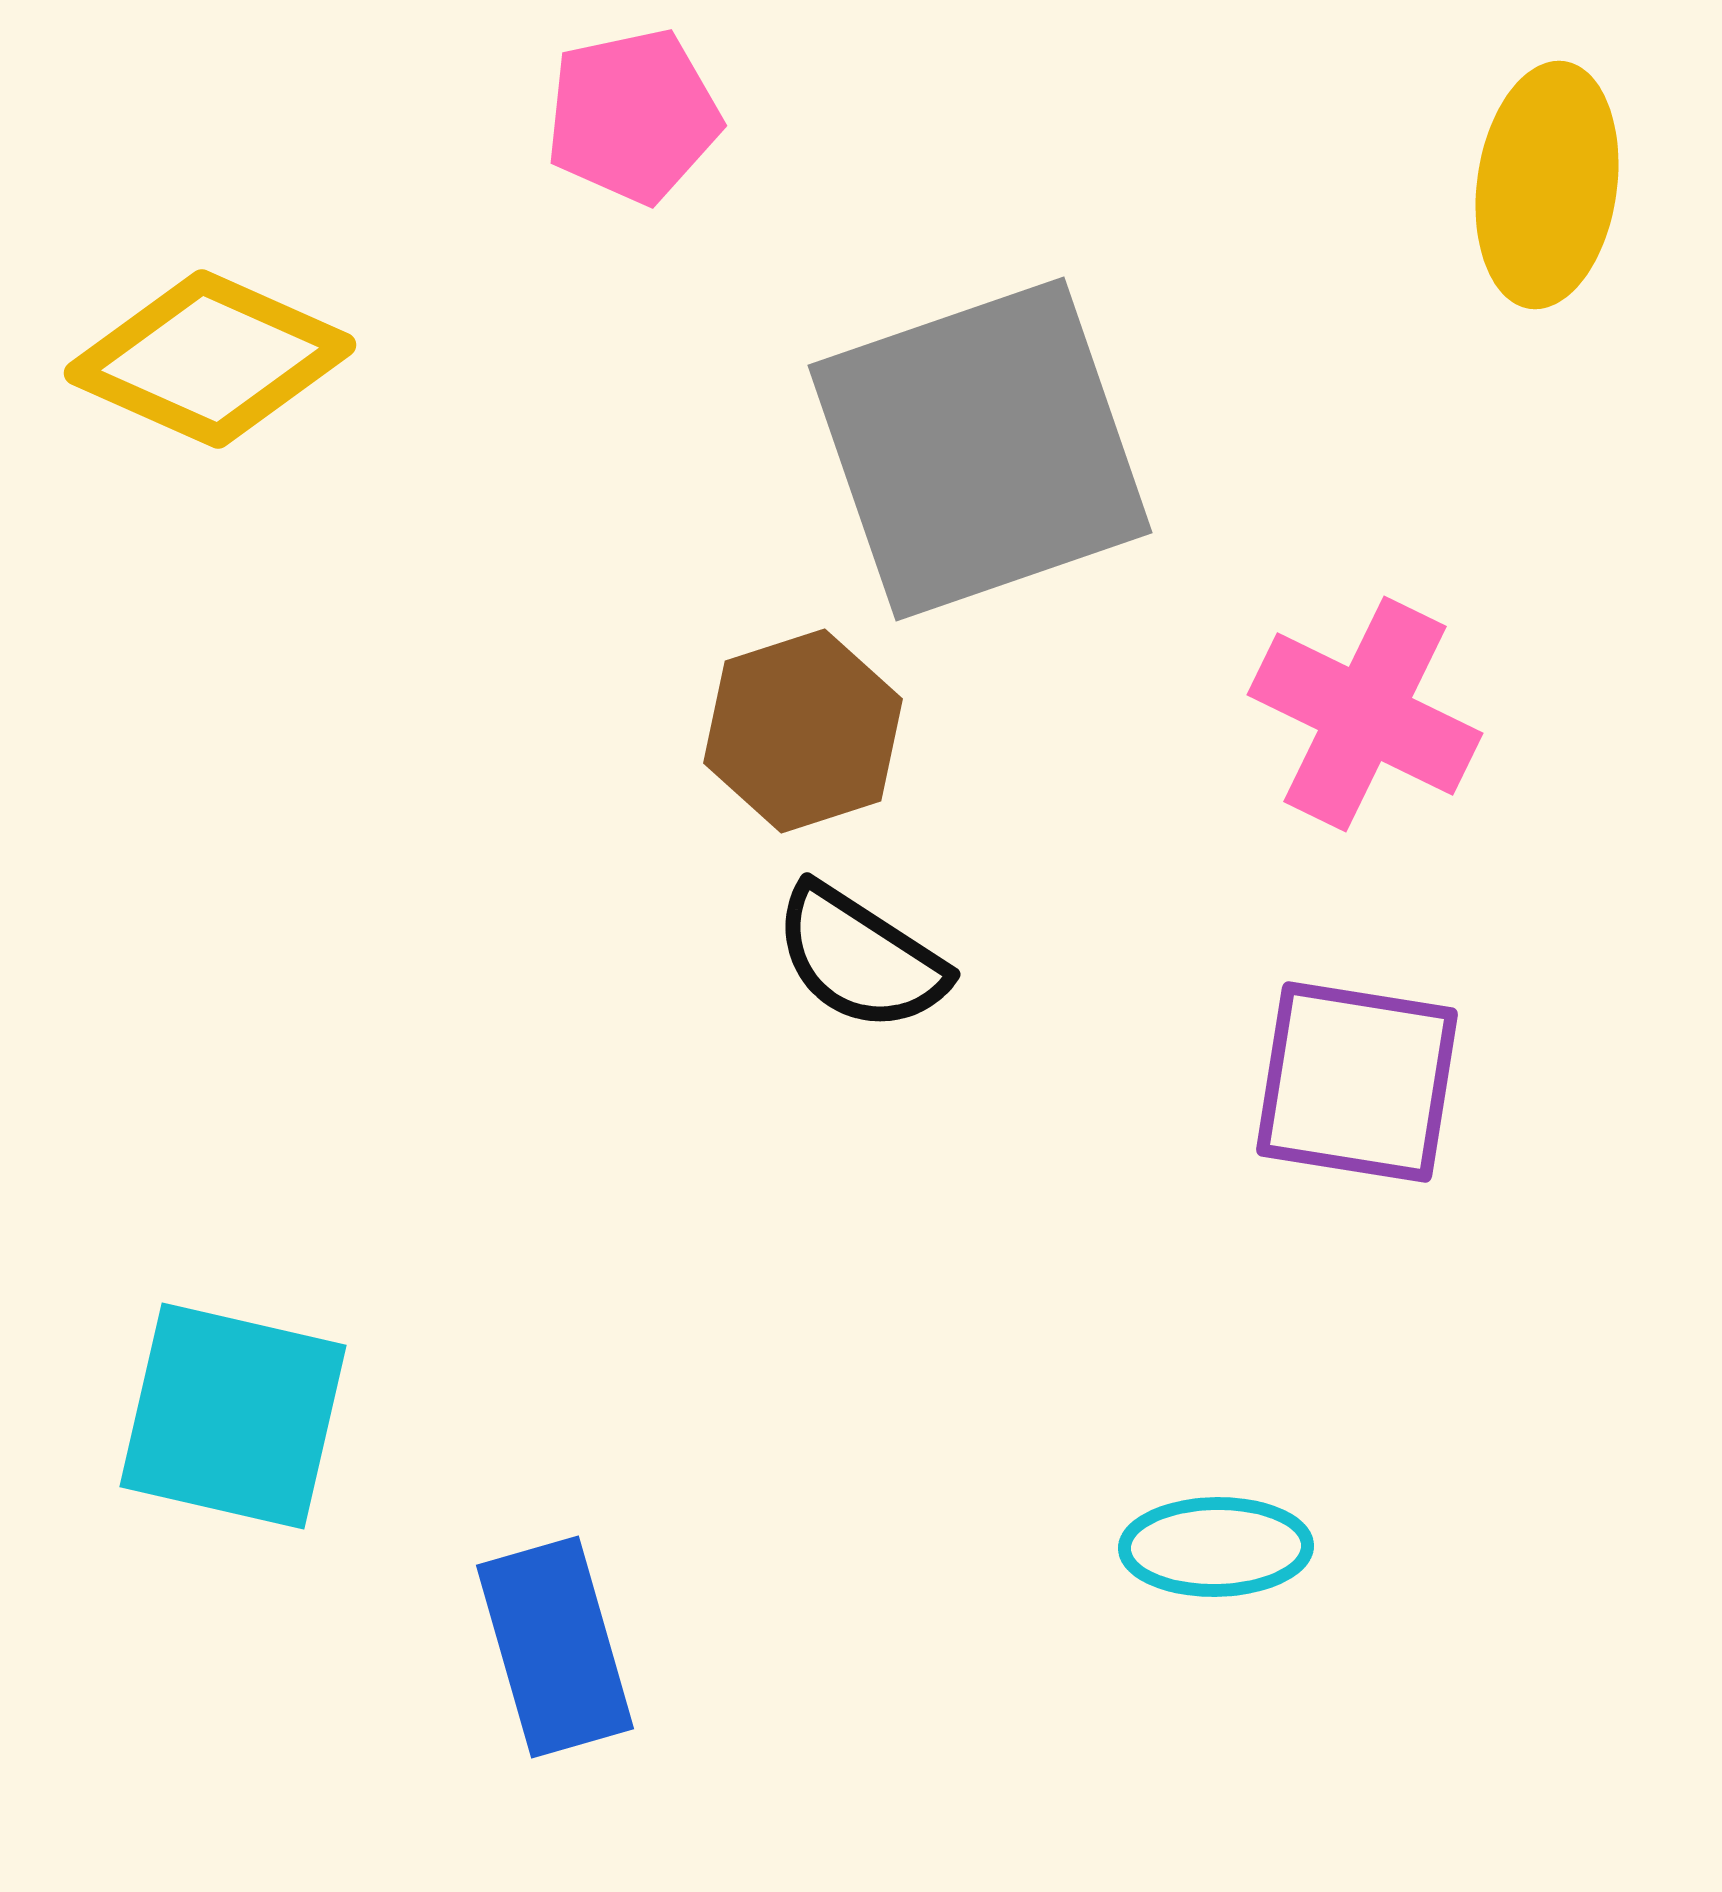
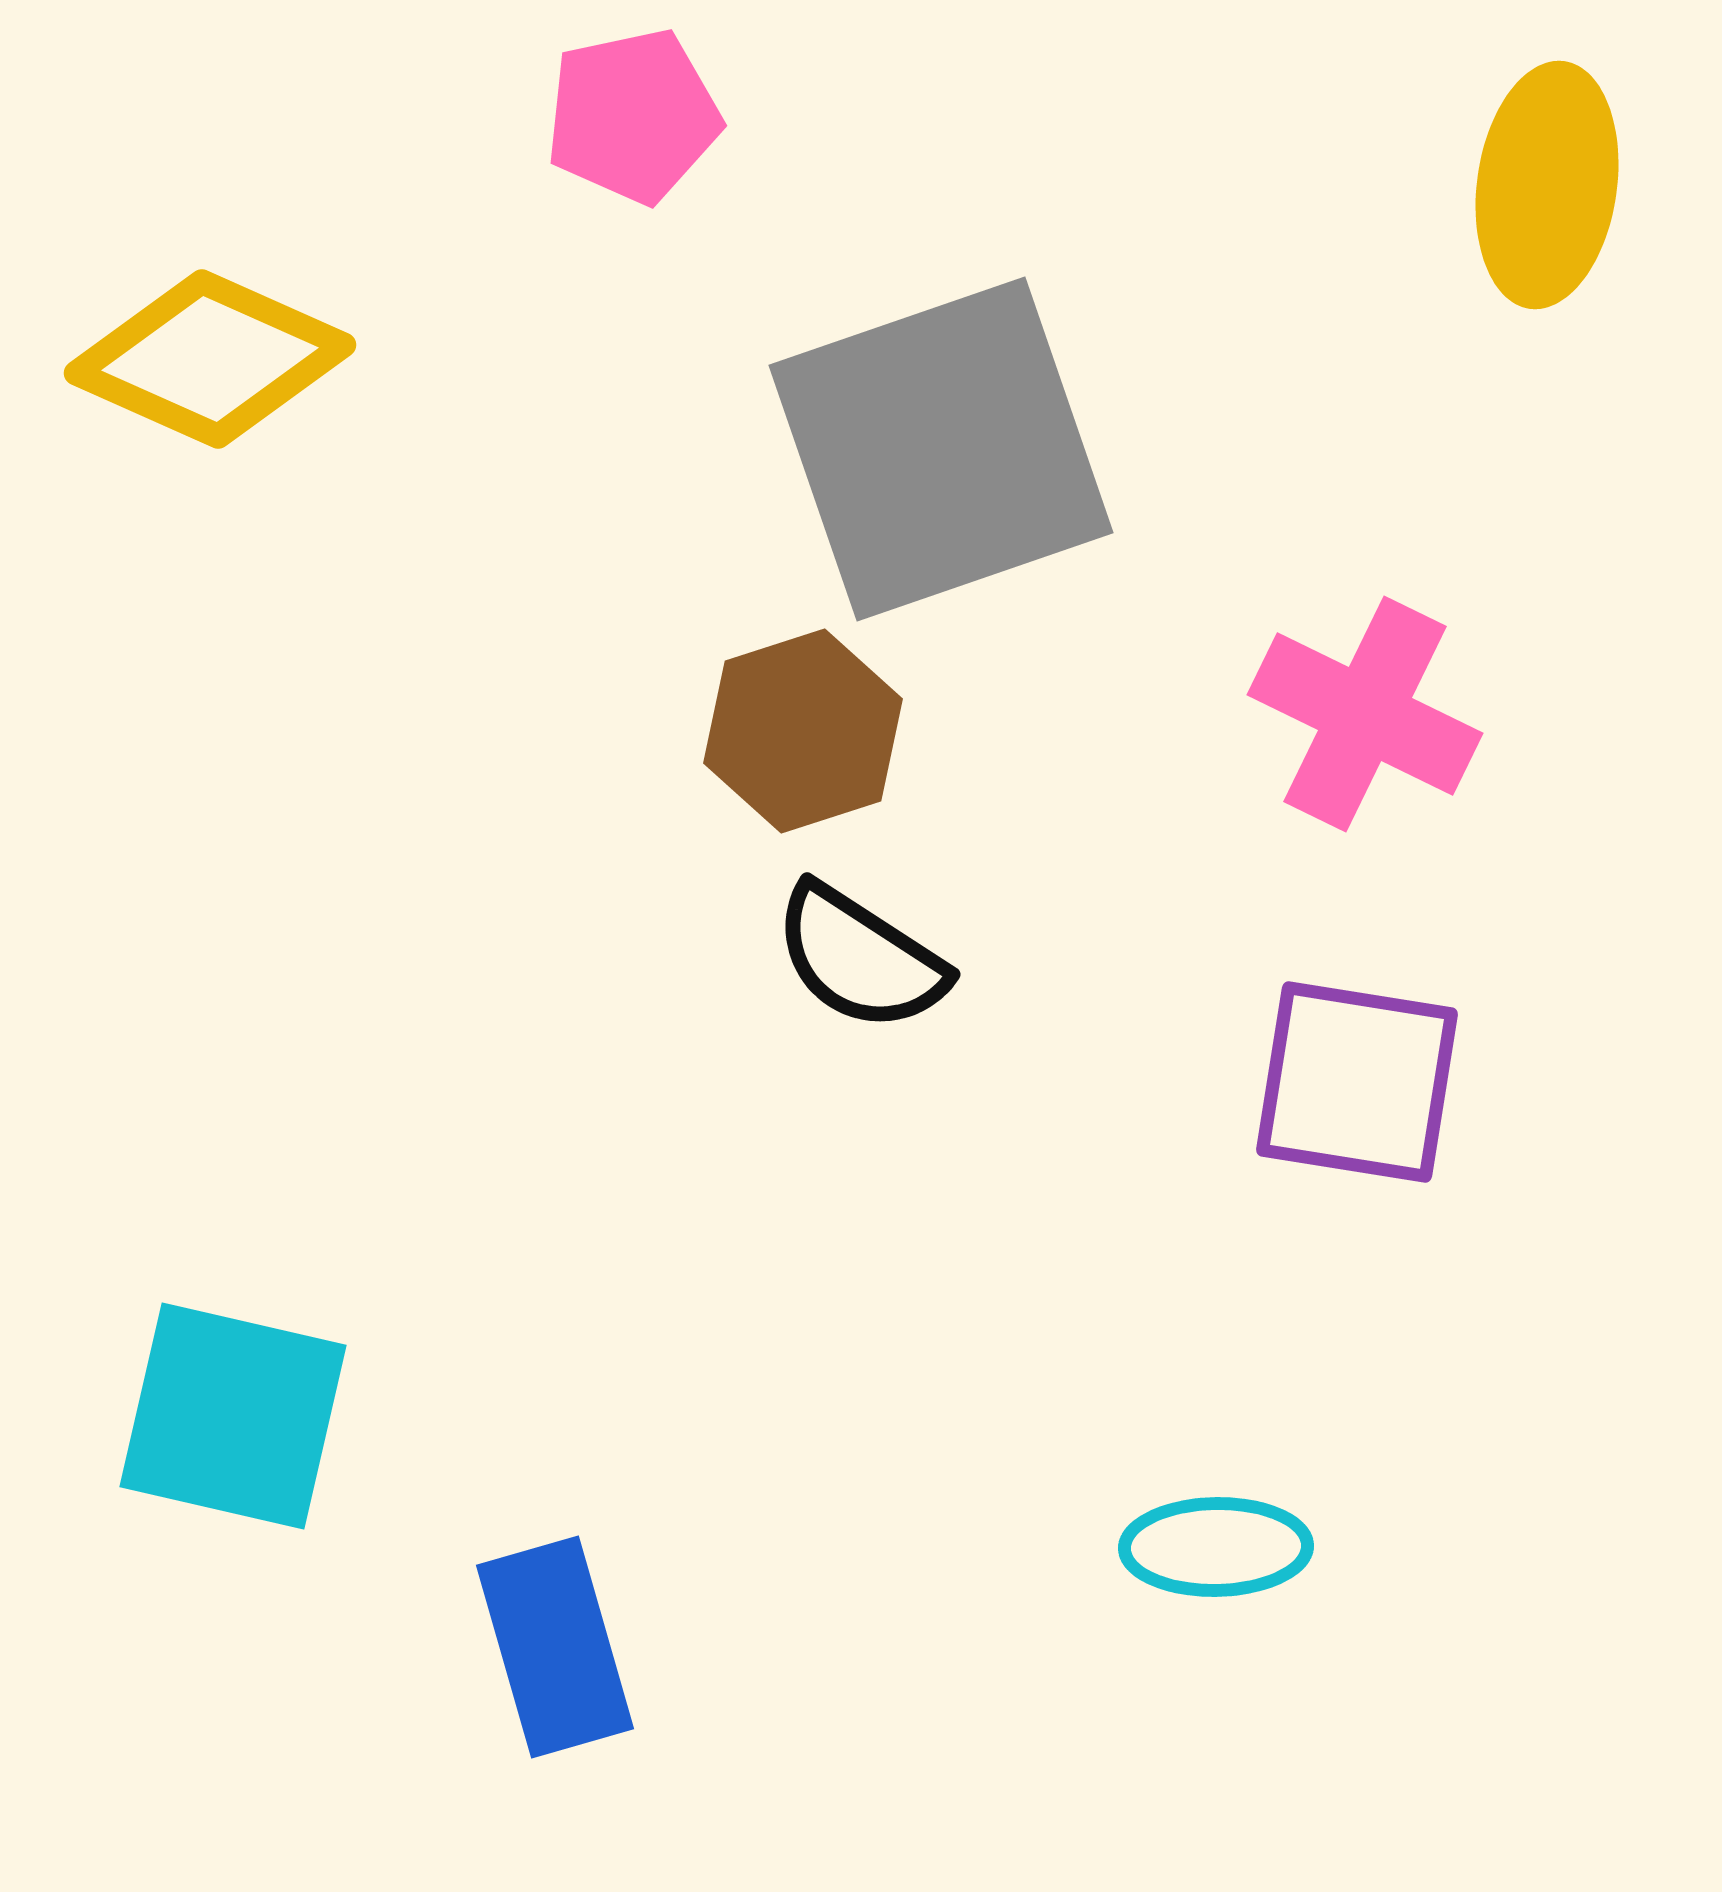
gray square: moved 39 px left
